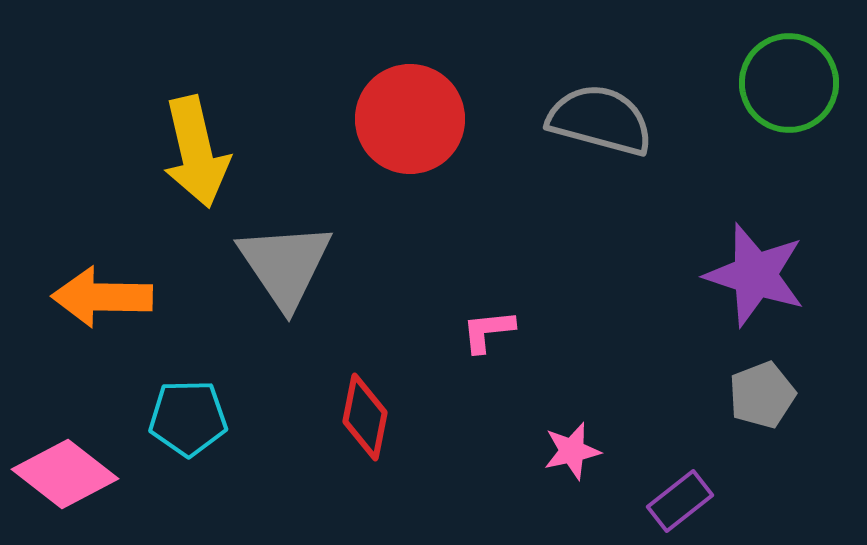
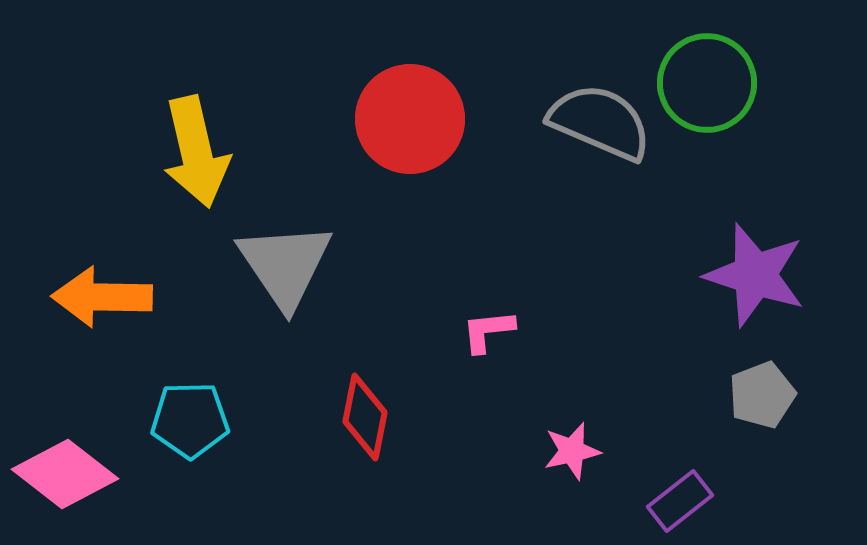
green circle: moved 82 px left
gray semicircle: moved 2 px down; rotated 8 degrees clockwise
cyan pentagon: moved 2 px right, 2 px down
